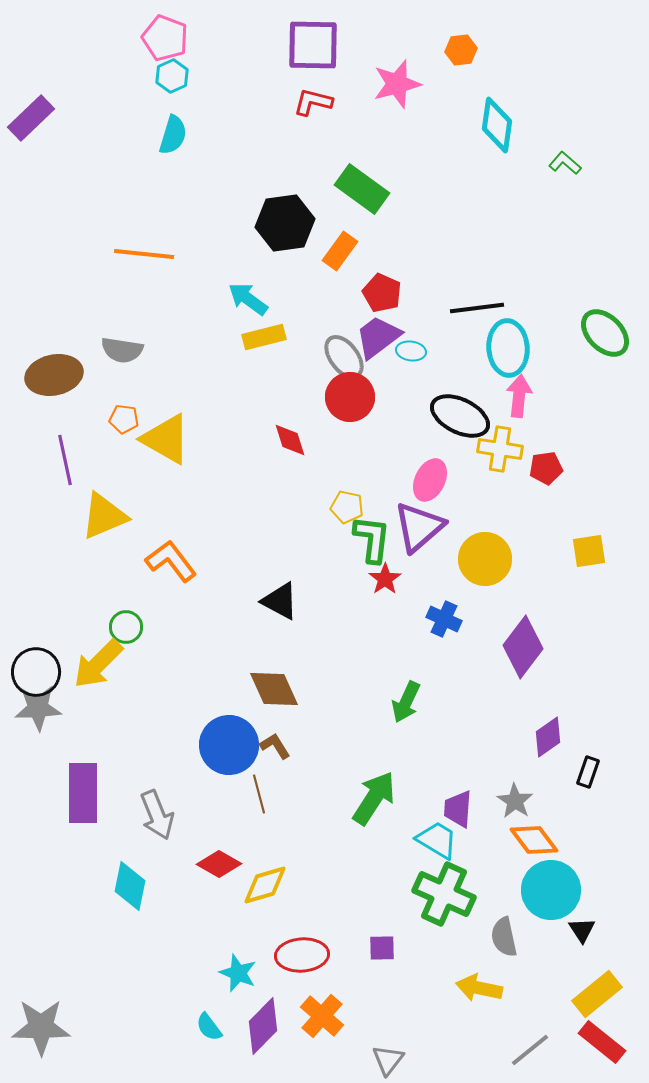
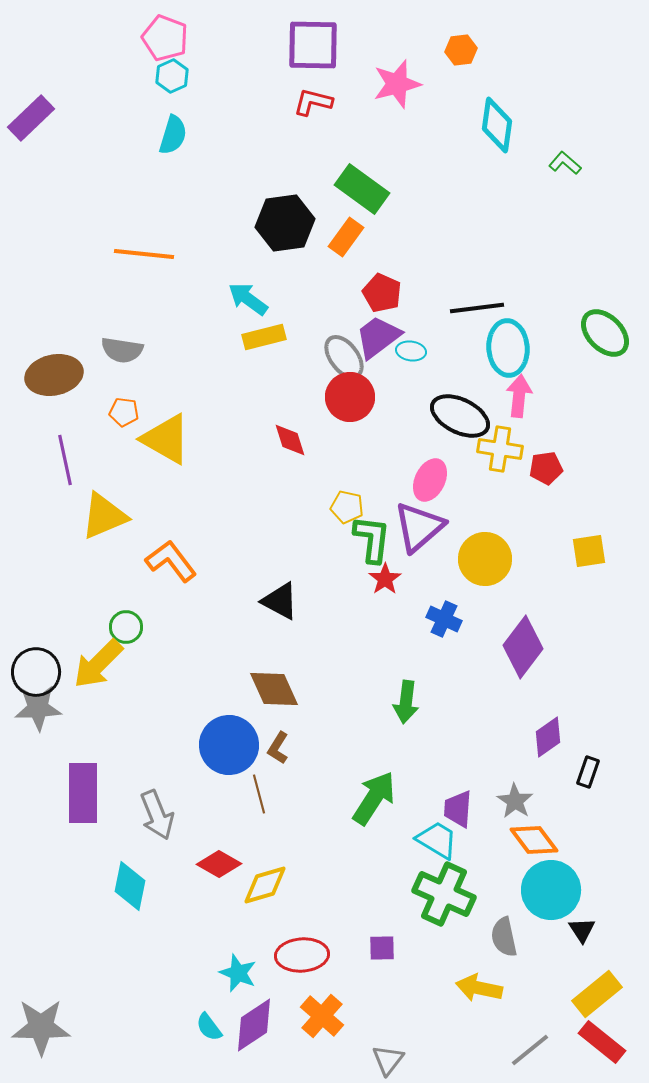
orange rectangle at (340, 251): moved 6 px right, 14 px up
orange pentagon at (124, 419): moved 7 px up
green arrow at (406, 702): rotated 18 degrees counterclockwise
brown L-shape at (275, 746): moved 3 px right, 2 px down; rotated 116 degrees counterclockwise
purple diamond at (263, 1026): moved 9 px left, 1 px up; rotated 12 degrees clockwise
